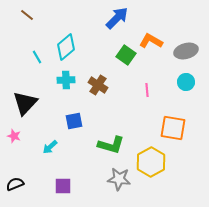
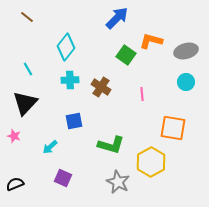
brown line: moved 2 px down
orange L-shape: rotated 15 degrees counterclockwise
cyan diamond: rotated 12 degrees counterclockwise
cyan line: moved 9 px left, 12 px down
cyan cross: moved 4 px right
brown cross: moved 3 px right, 2 px down
pink line: moved 5 px left, 4 px down
gray star: moved 1 px left, 3 px down; rotated 20 degrees clockwise
purple square: moved 8 px up; rotated 24 degrees clockwise
